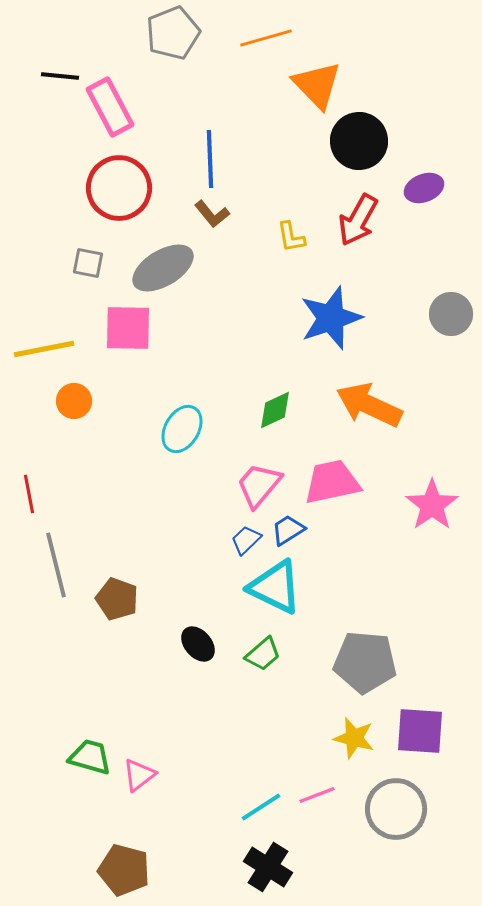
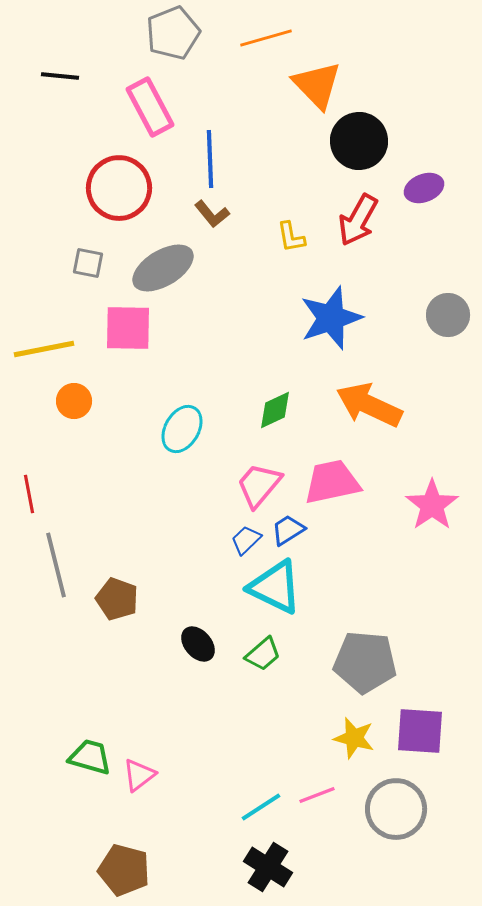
pink rectangle at (110, 107): moved 40 px right
gray circle at (451, 314): moved 3 px left, 1 px down
